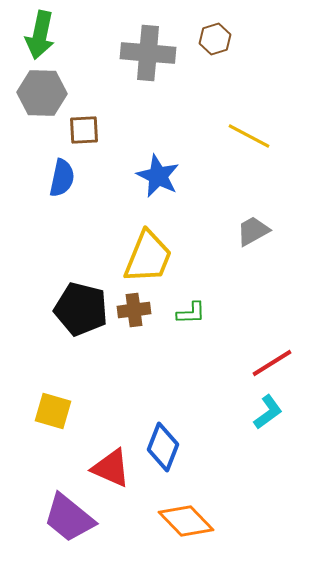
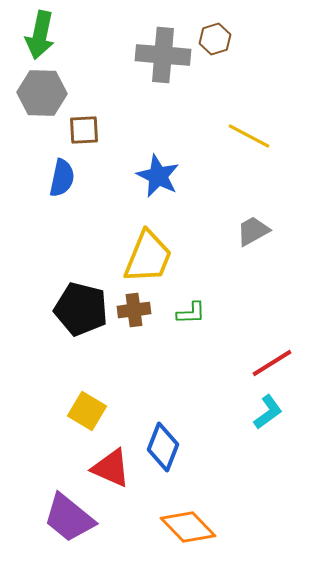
gray cross: moved 15 px right, 2 px down
yellow square: moved 34 px right; rotated 15 degrees clockwise
orange diamond: moved 2 px right, 6 px down
